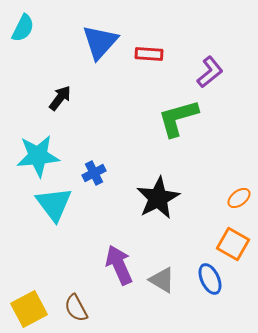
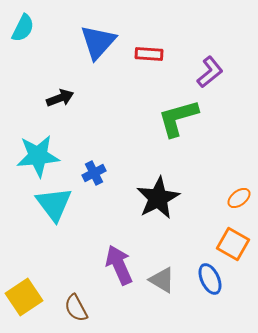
blue triangle: moved 2 px left
black arrow: rotated 32 degrees clockwise
yellow square: moved 5 px left, 12 px up; rotated 6 degrees counterclockwise
